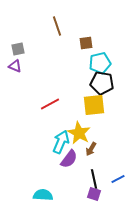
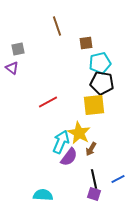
purple triangle: moved 3 px left, 2 px down; rotated 16 degrees clockwise
red line: moved 2 px left, 2 px up
purple semicircle: moved 2 px up
